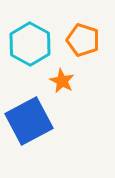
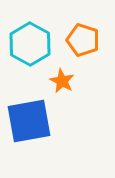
blue square: rotated 18 degrees clockwise
